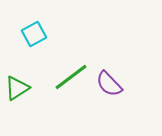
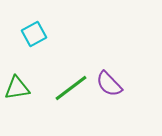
green line: moved 11 px down
green triangle: rotated 24 degrees clockwise
